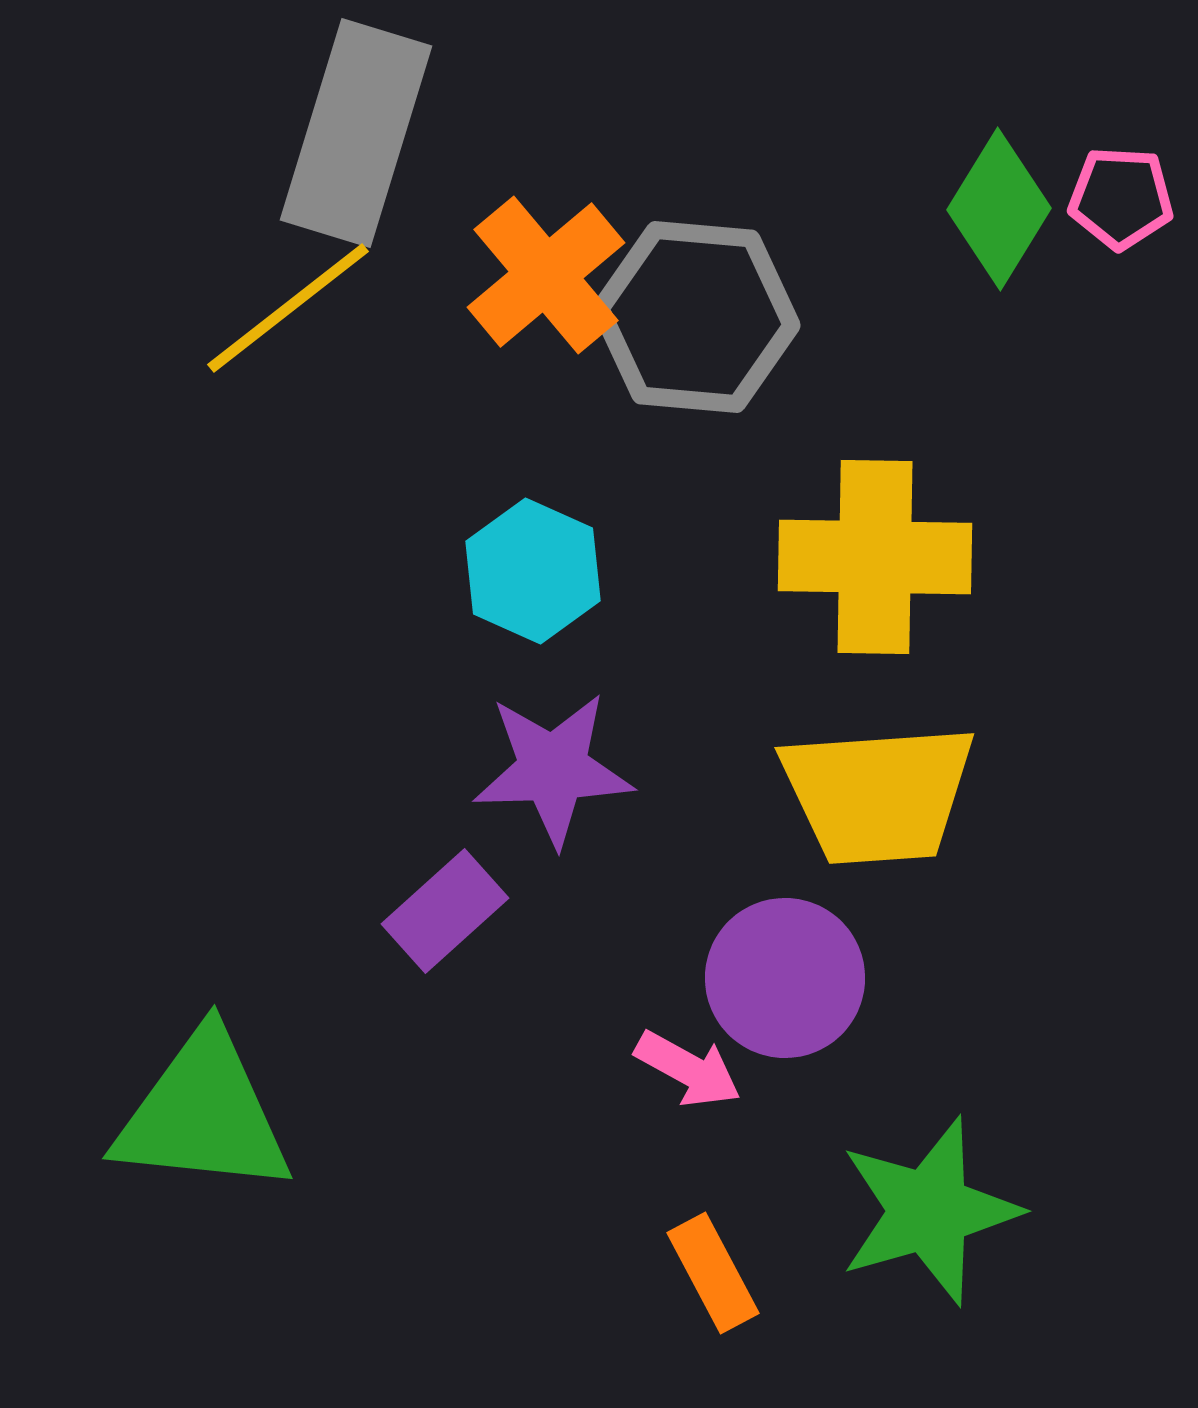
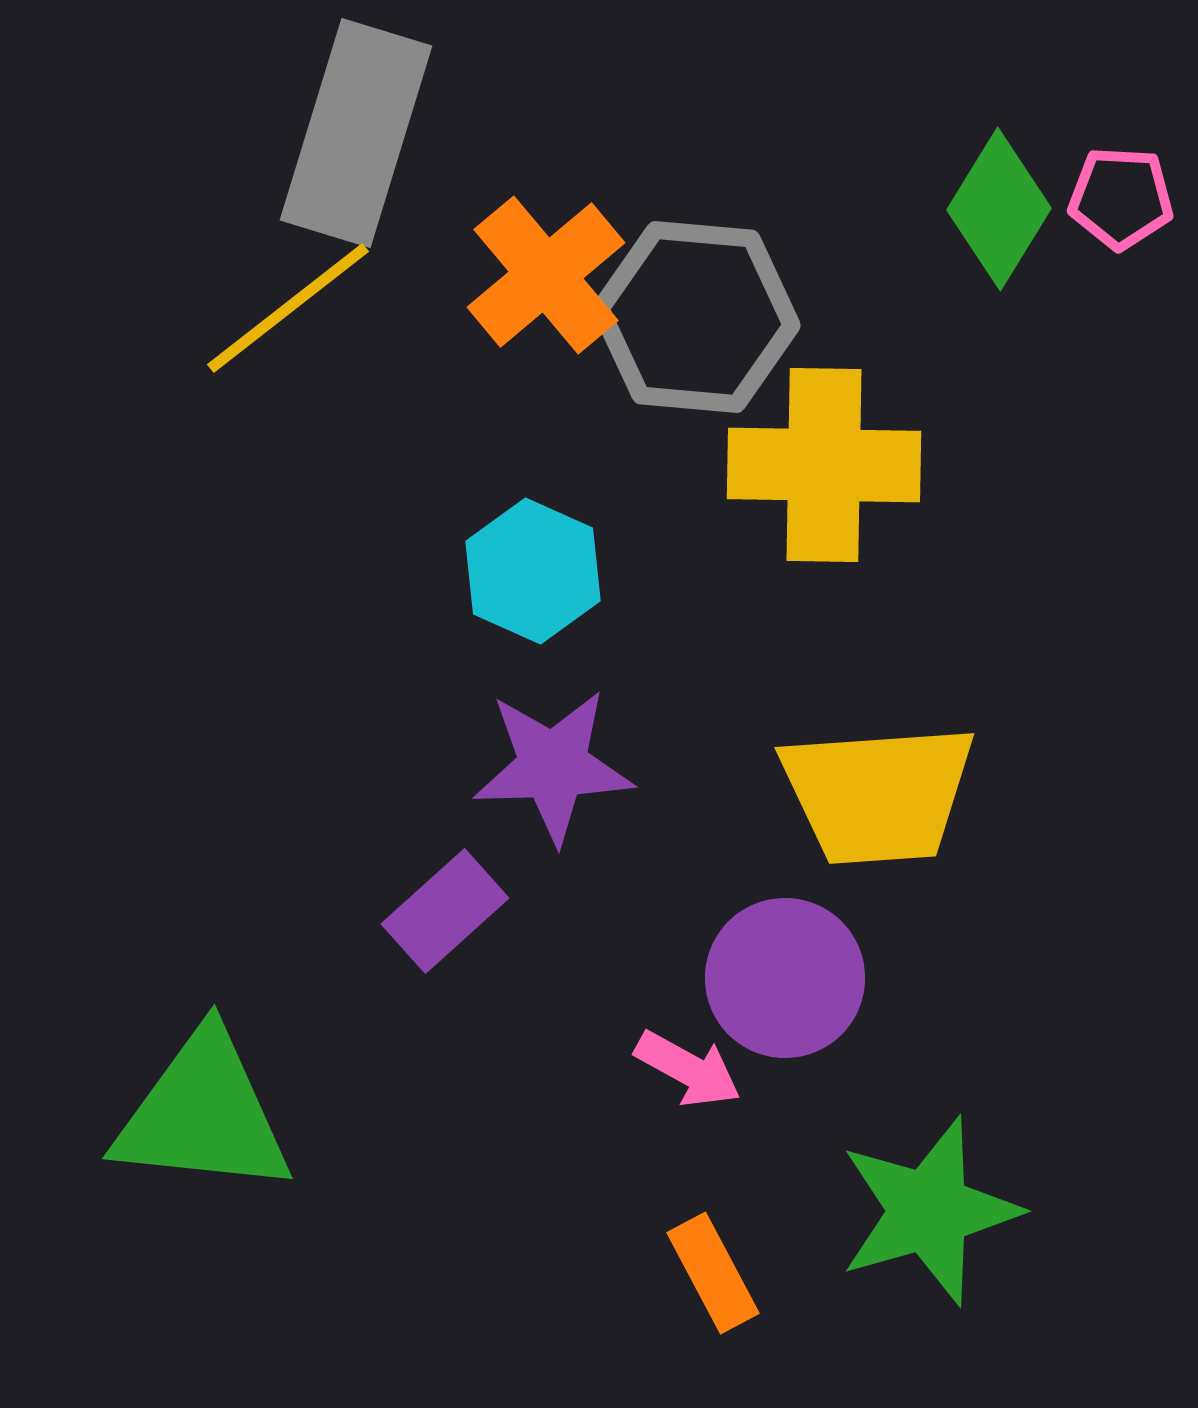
yellow cross: moved 51 px left, 92 px up
purple star: moved 3 px up
